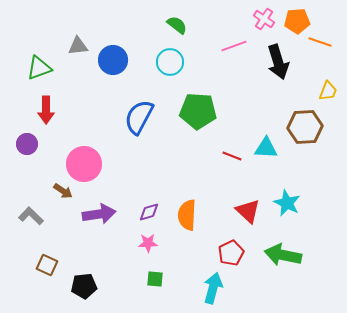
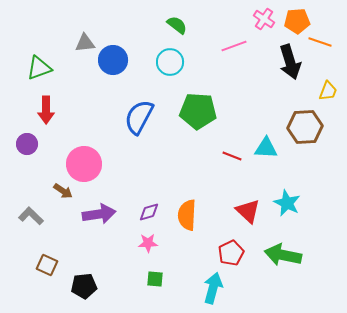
gray triangle: moved 7 px right, 3 px up
black arrow: moved 12 px right
